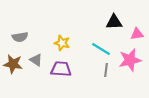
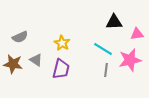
gray semicircle: rotated 14 degrees counterclockwise
yellow star: rotated 14 degrees clockwise
cyan line: moved 2 px right
purple trapezoid: rotated 100 degrees clockwise
